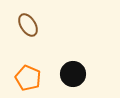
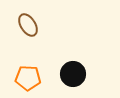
orange pentagon: rotated 20 degrees counterclockwise
